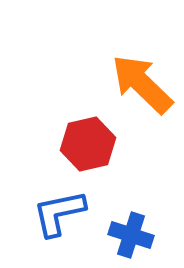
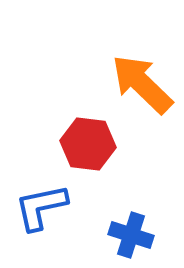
red hexagon: rotated 20 degrees clockwise
blue L-shape: moved 18 px left, 6 px up
